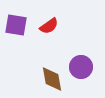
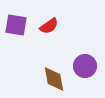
purple circle: moved 4 px right, 1 px up
brown diamond: moved 2 px right
